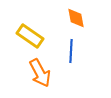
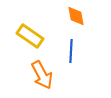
orange diamond: moved 2 px up
orange arrow: moved 2 px right, 2 px down
